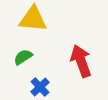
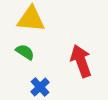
yellow triangle: moved 2 px left
green semicircle: moved 2 px right, 5 px up; rotated 66 degrees clockwise
